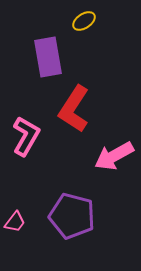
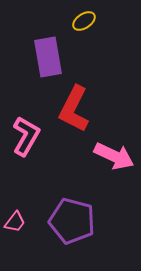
red L-shape: rotated 6 degrees counterclockwise
pink arrow: rotated 126 degrees counterclockwise
purple pentagon: moved 5 px down
